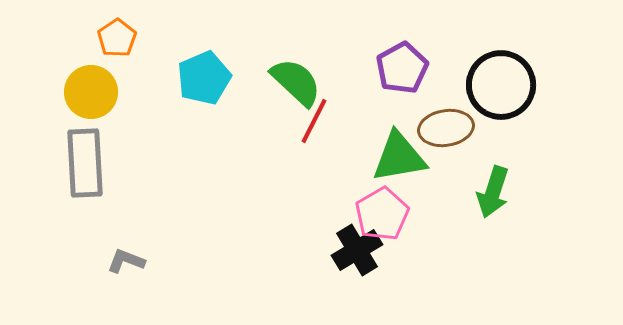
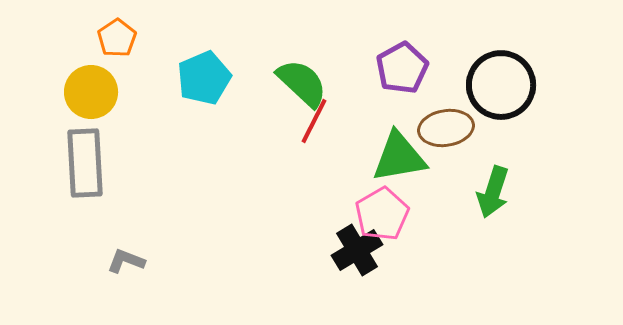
green semicircle: moved 6 px right, 1 px down
